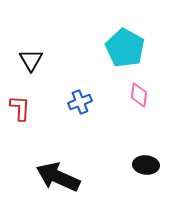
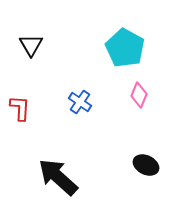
black triangle: moved 15 px up
pink diamond: rotated 15 degrees clockwise
blue cross: rotated 35 degrees counterclockwise
black ellipse: rotated 20 degrees clockwise
black arrow: rotated 18 degrees clockwise
